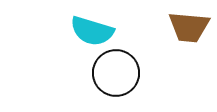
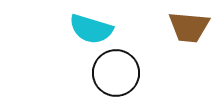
cyan semicircle: moved 1 px left, 2 px up
